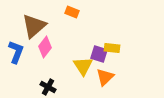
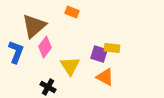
yellow triangle: moved 13 px left
orange triangle: rotated 48 degrees counterclockwise
